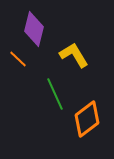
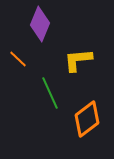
purple diamond: moved 6 px right, 5 px up; rotated 8 degrees clockwise
yellow L-shape: moved 4 px right, 5 px down; rotated 64 degrees counterclockwise
green line: moved 5 px left, 1 px up
